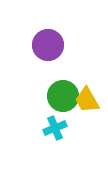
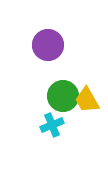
cyan cross: moved 3 px left, 3 px up
